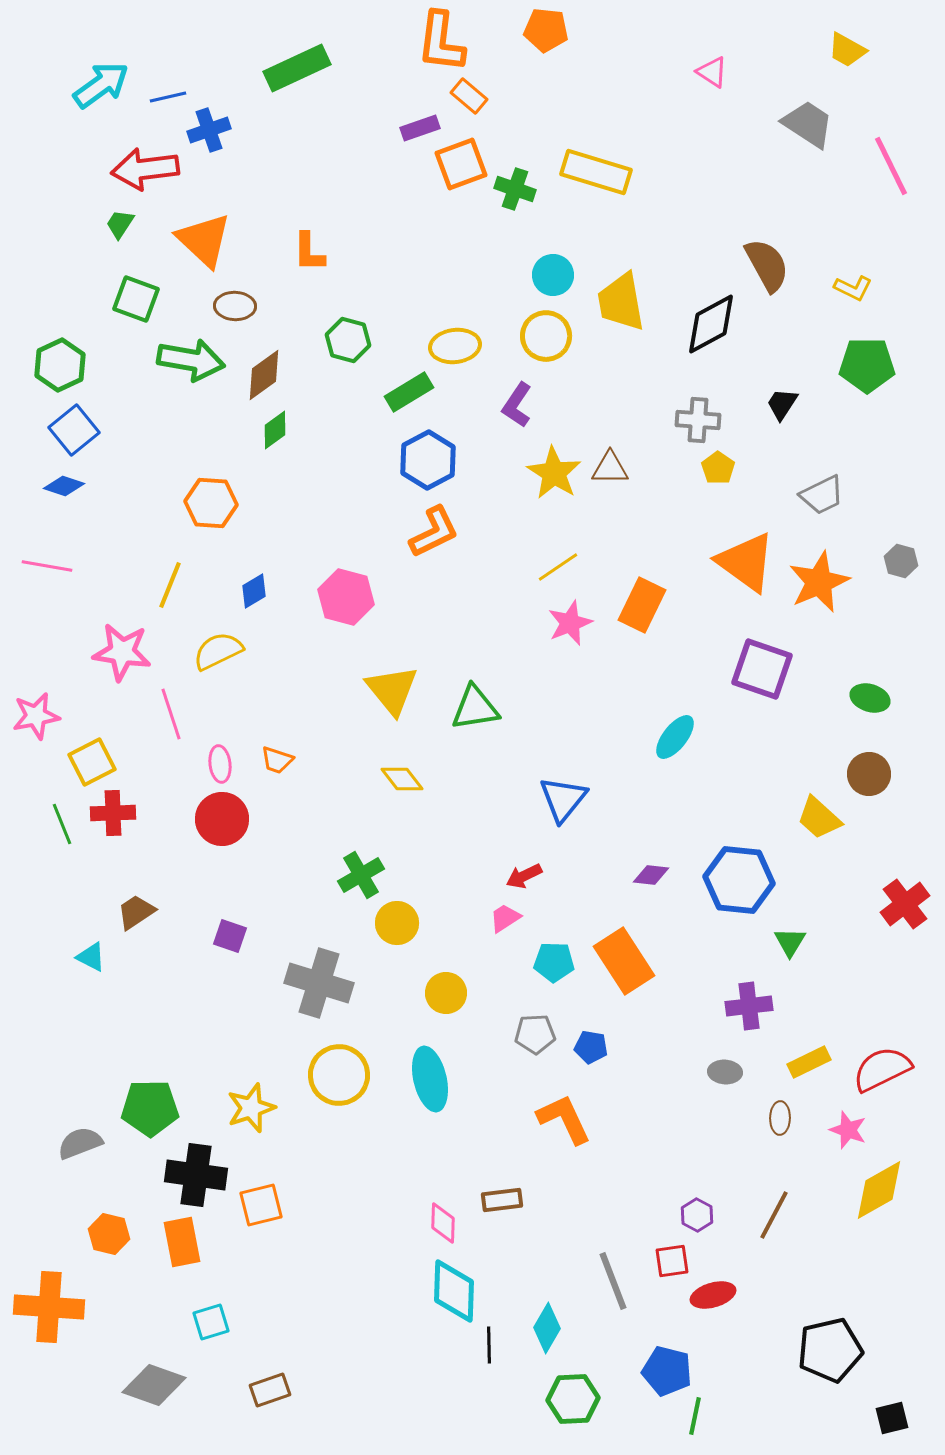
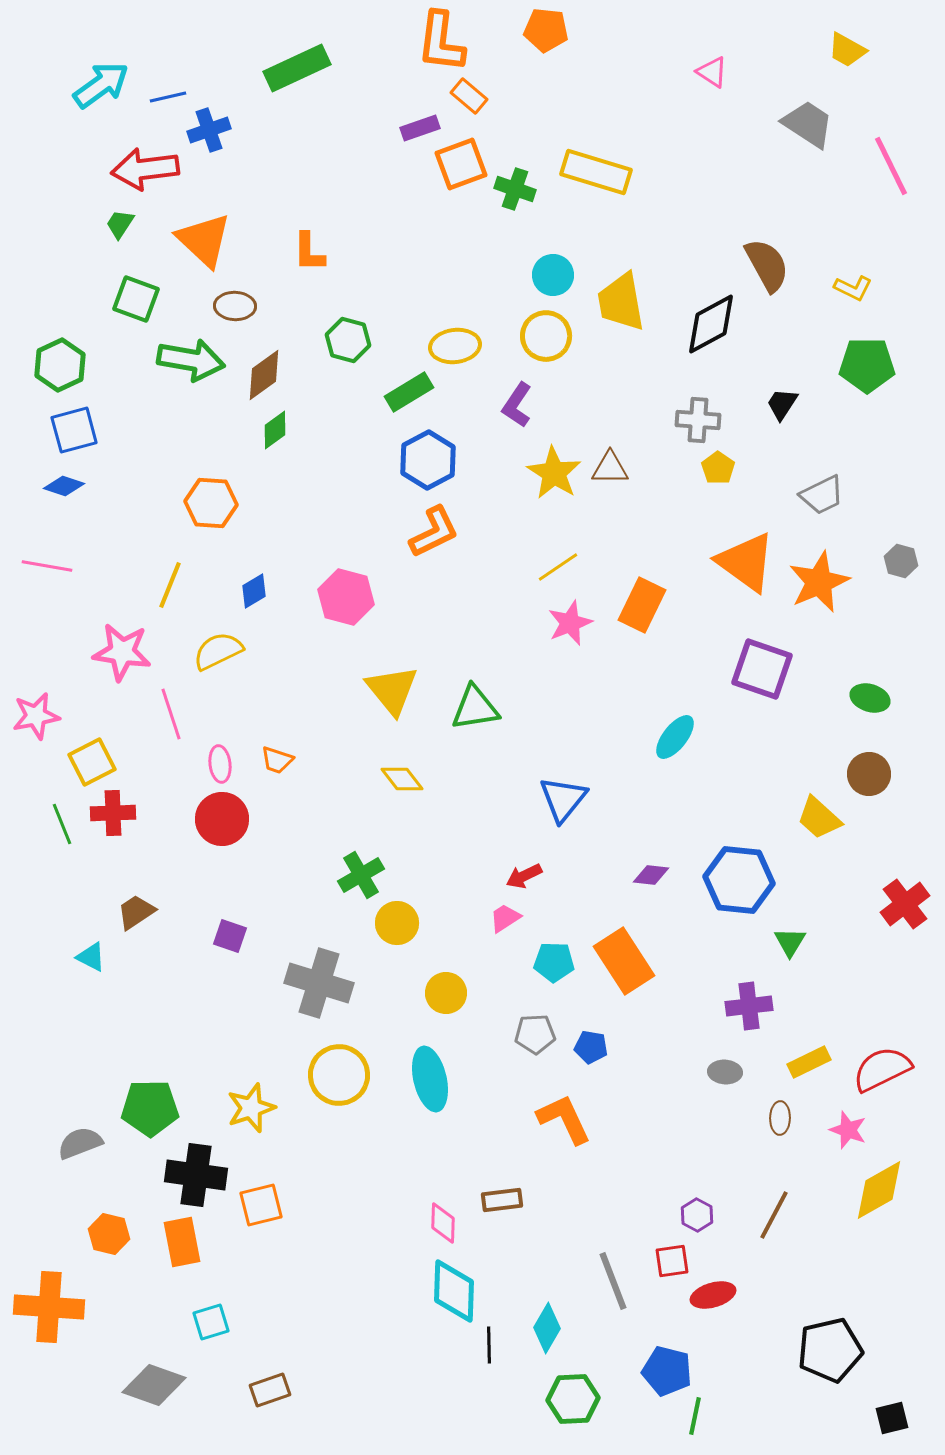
blue square at (74, 430): rotated 24 degrees clockwise
